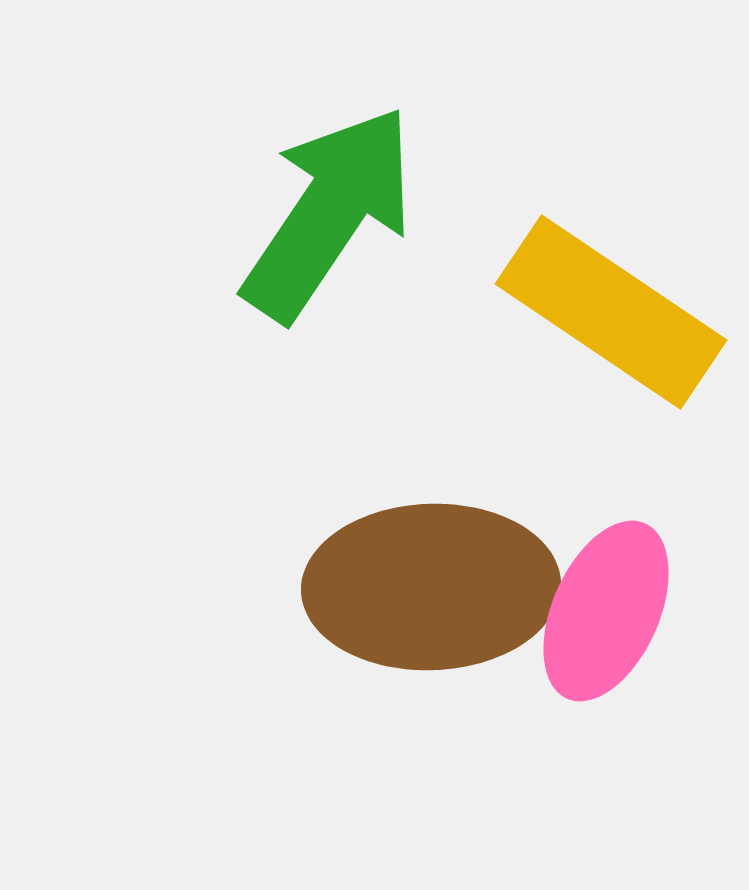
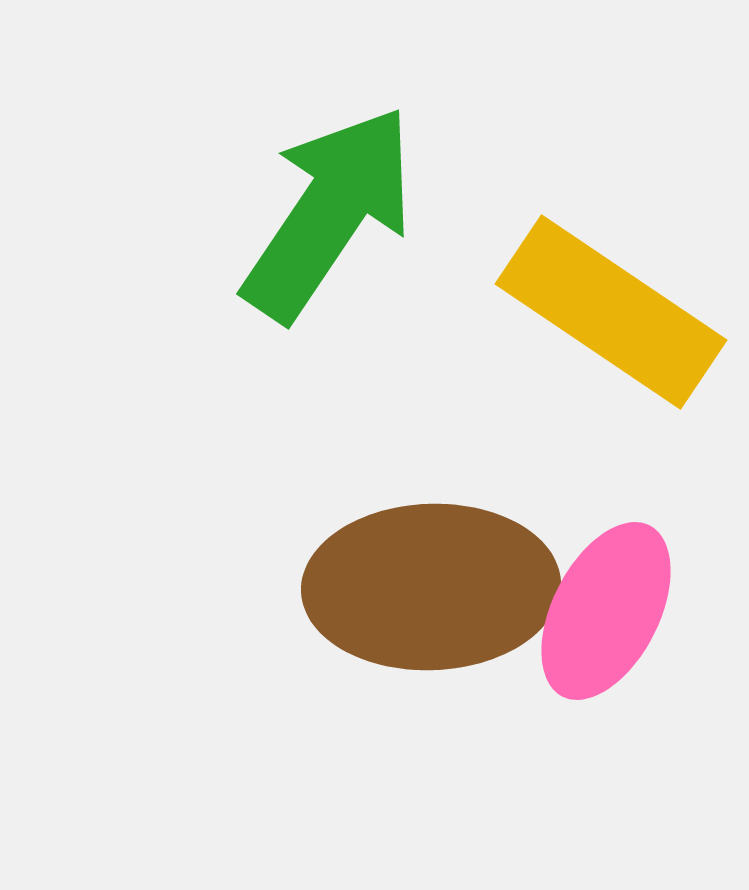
pink ellipse: rotated 3 degrees clockwise
